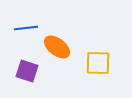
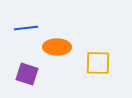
orange ellipse: rotated 36 degrees counterclockwise
purple square: moved 3 px down
